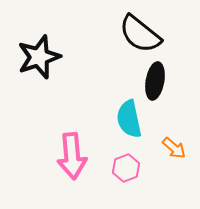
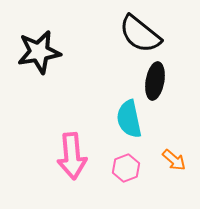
black star: moved 5 px up; rotated 9 degrees clockwise
orange arrow: moved 12 px down
